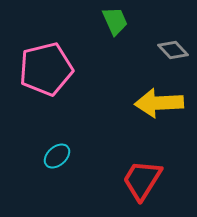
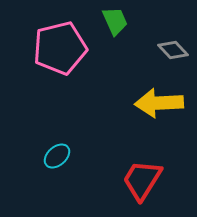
pink pentagon: moved 14 px right, 21 px up
